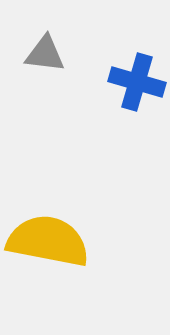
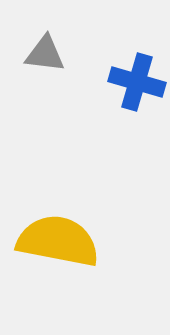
yellow semicircle: moved 10 px right
